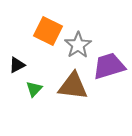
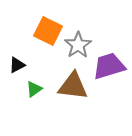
green triangle: rotated 12 degrees clockwise
